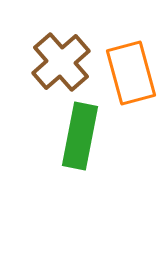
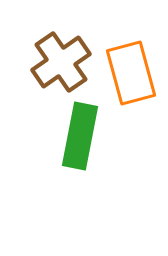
brown cross: rotated 6 degrees clockwise
